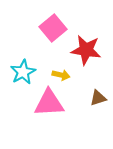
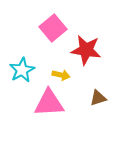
cyan star: moved 1 px left, 2 px up
